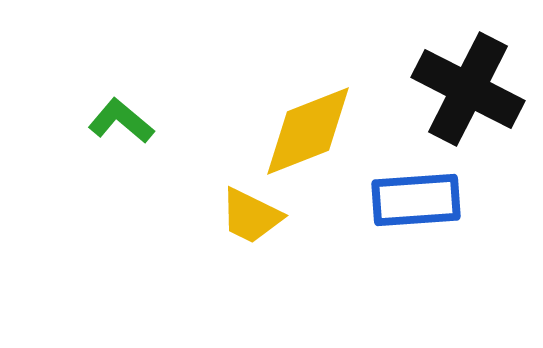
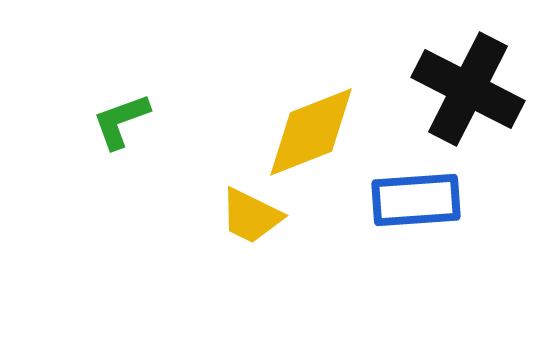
green L-shape: rotated 60 degrees counterclockwise
yellow diamond: moved 3 px right, 1 px down
